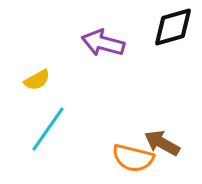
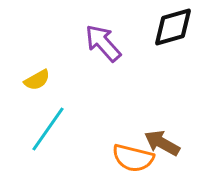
purple arrow: rotated 33 degrees clockwise
